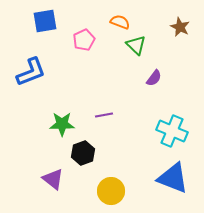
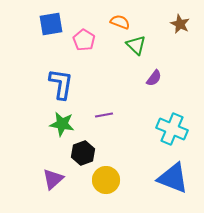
blue square: moved 6 px right, 3 px down
brown star: moved 3 px up
pink pentagon: rotated 15 degrees counterclockwise
blue L-shape: moved 30 px right, 12 px down; rotated 60 degrees counterclockwise
green star: rotated 10 degrees clockwise
cyan cross: moved 2 px up
purple triangle: rotated 40 degrees clockwise
yellow circle: moved 5 px left, 11 px up
